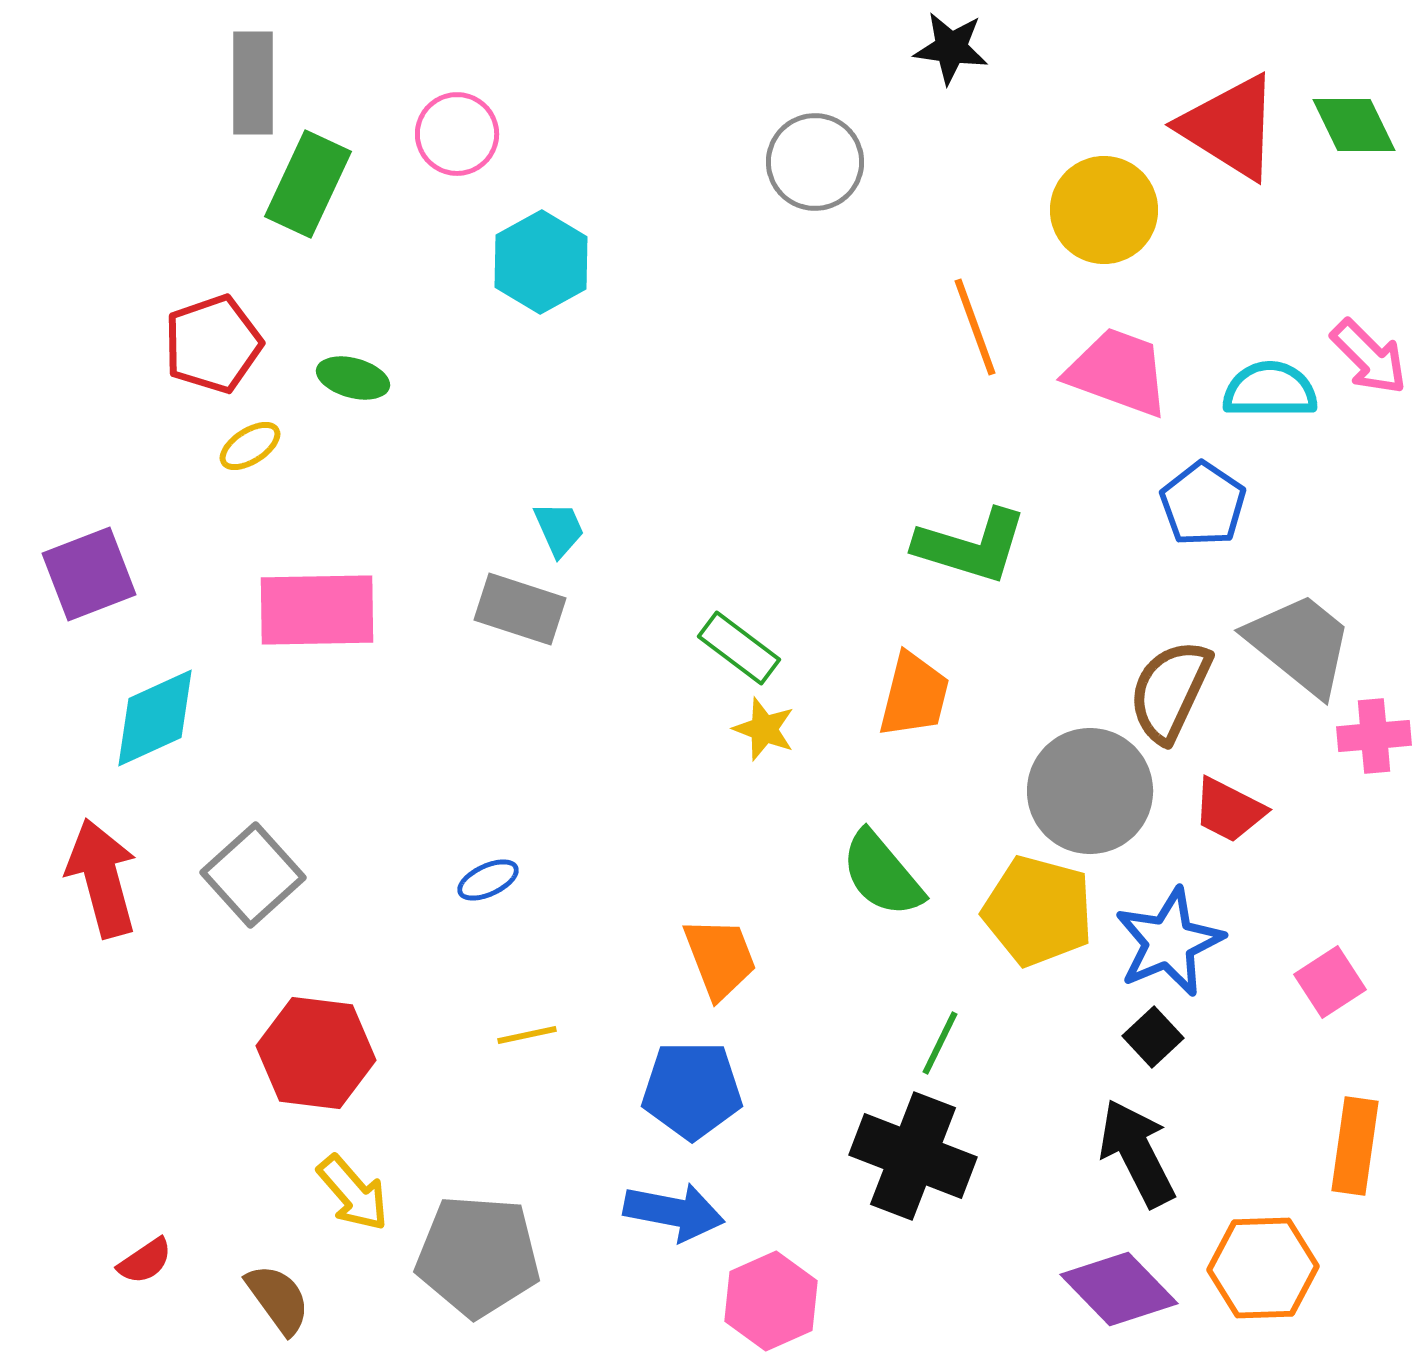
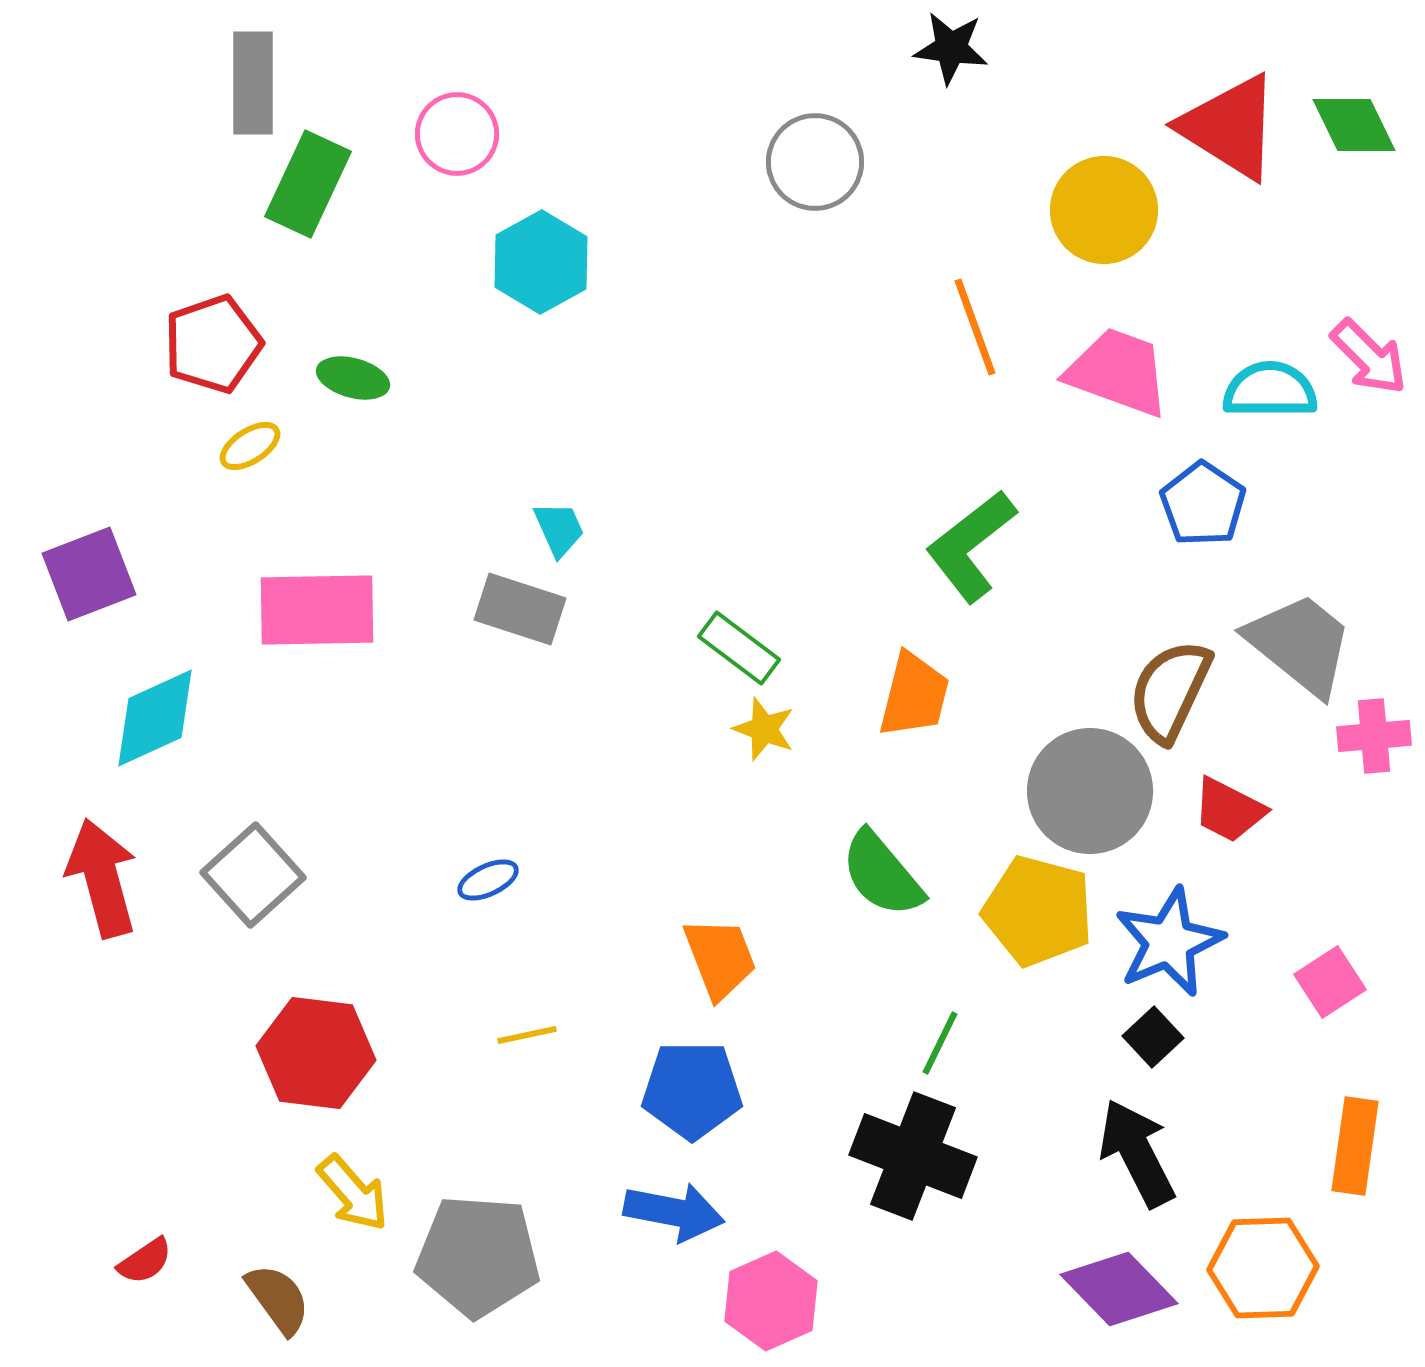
green L-shape at (971, 546): rotated 125 degrees clockwise
